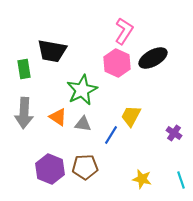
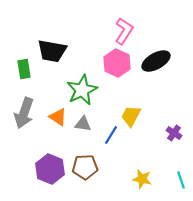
black ellipse: moved 3 px right, 3 px down
gray arrow: rotated 16 degrees clockwise
